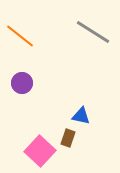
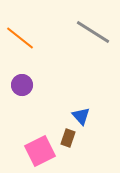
orange line: moved 2 px down
purple circle: moved 2 px down
blue triangle: rotated 36 degrees clockwise
pink square: rotated 20 degrees clockwise
